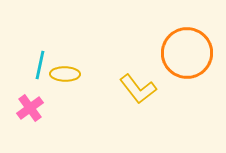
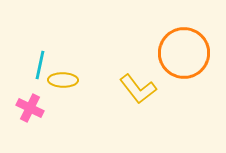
orange circle: moved 3 px left
yellow ellipse: moved 2 px left, 6 px down
pink cross: rotated 28 degrees counterclockwise
